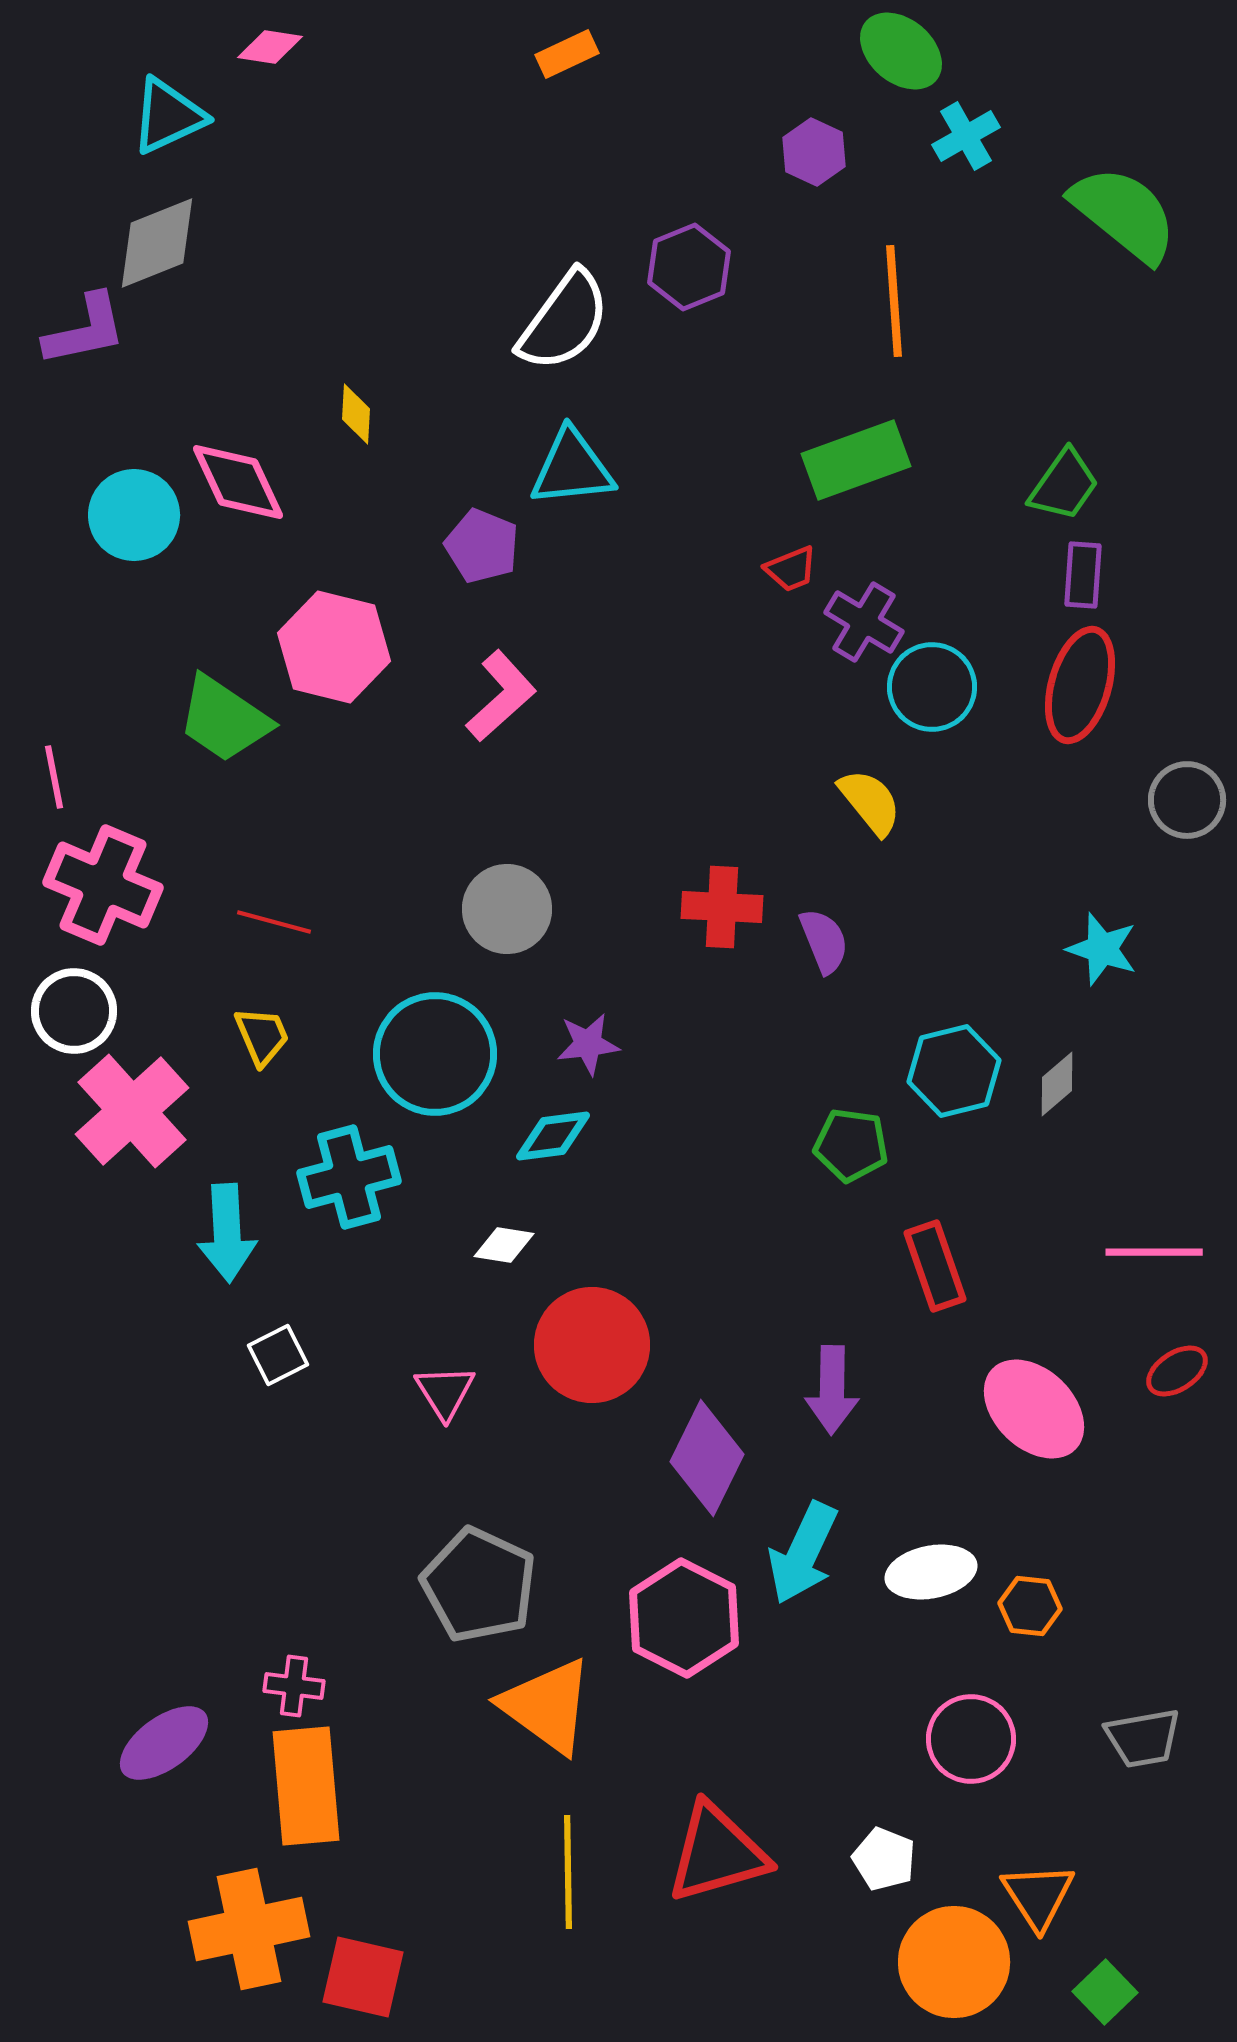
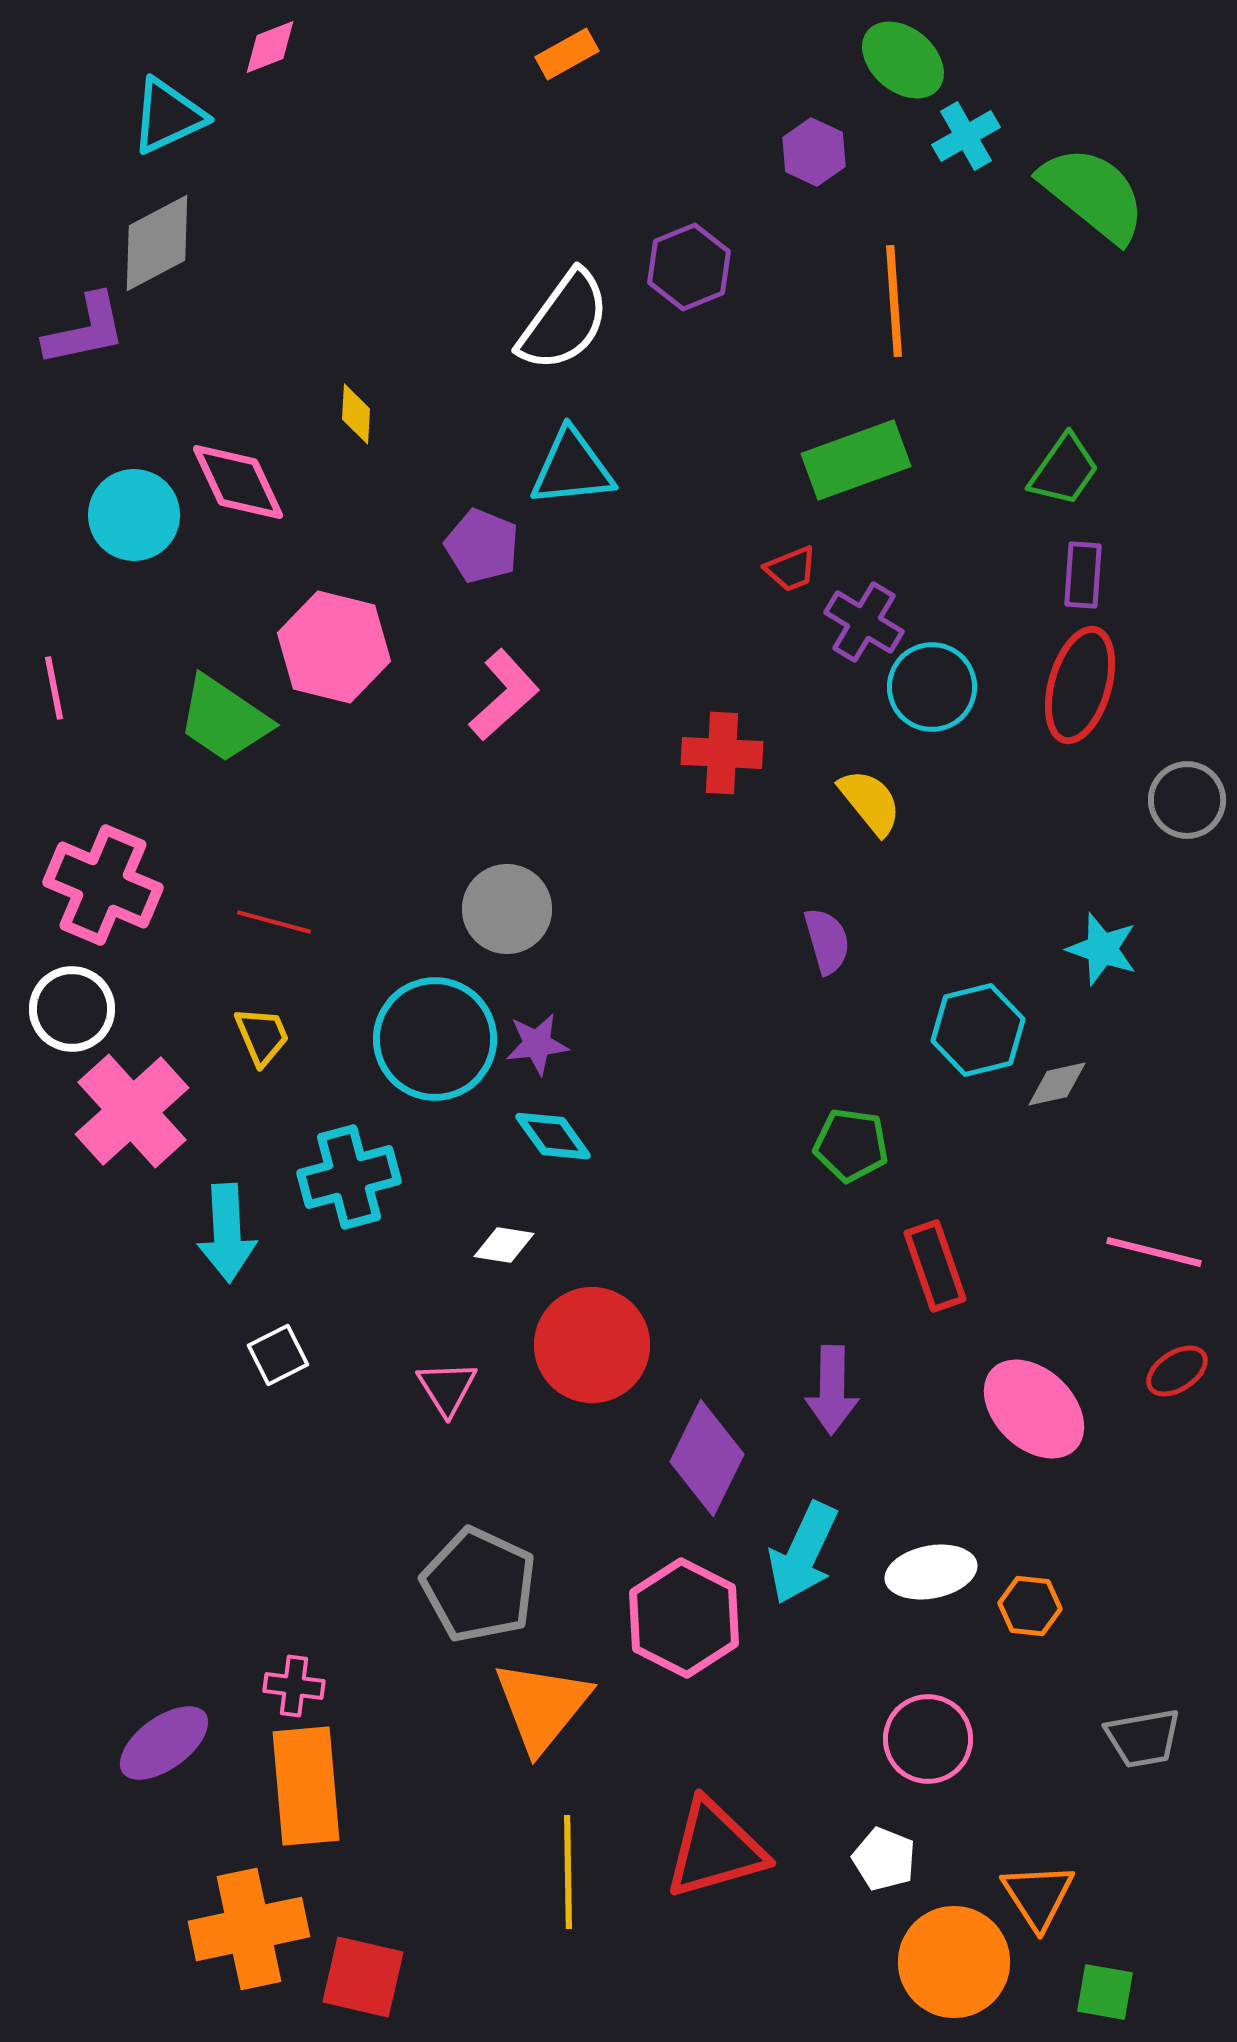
pink diamond at (270, 47): rotated 30 degrees counterclockwise
green ellipse at (901, 51): moved 2 px right, 9 px down
orange rectangle at (567, 54): rotated 4 degrees counterclockwise
green semicircle at (1124, 214): moved 31 px left, 20 px up
gray diamond at (157, 243): rotated 6 degrees counterclockwise
green trapezoid at (1064, 485): moved 15 px up
pink L-shape at (501, 696): moved 3 px right, 1 px up
pink line at (54, 777): moved 89 px up
red cross at (722, 907): moved 154 px up
purple semicircle at (824, 941): moved 3 px right; rotated 6 degrees clockwise
white circle at (74, 1011): moved 2 px left, 2 px up
purple star at (588, 1044): moved 51 px left
cyan circle at (435, 1054): moved 15 px up
cyan hexagon at (954, 1071): moved 24 px right, 41 px up
gray diamond at (1057, 1084): rotated 28 degrees clockwise
cyan diamond at (553, 1136): rotated 62 degrees clockwise
pink line at (1154, 1252): rotated 14 degrees clockwise
pink triangle at (445, 1392): moved 2 px right, 4 px up
orange triangle at (547, 1706): moved 5 px left; rotated 33 degrees clockwise
pink circle at (971, 1739): moved 43 px left
red triangle at (717, 1853): moved 2 px left, 4 px up
green square at (1105, 1992): rotated 36 degrees counterclockwise
